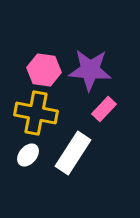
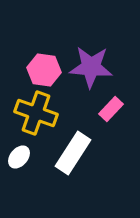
purple star: moved 1 px right, 3 px up
pink rectangle: moved 7 px right
yellow cross: rotated 9 degrees clockwise
white ellipse: moved 9 px left, 2 px down
